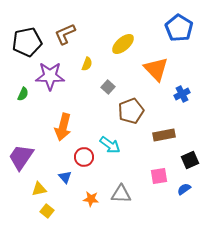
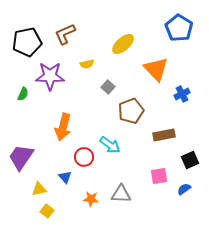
yellow semicircle: rotated 56 degrees clockwise
